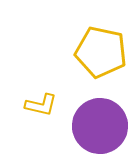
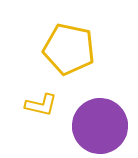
yellow pentagon: moved 32 px left, 3 px up
